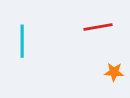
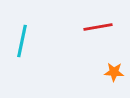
cyan line: rotated 12 degrees clockwise
